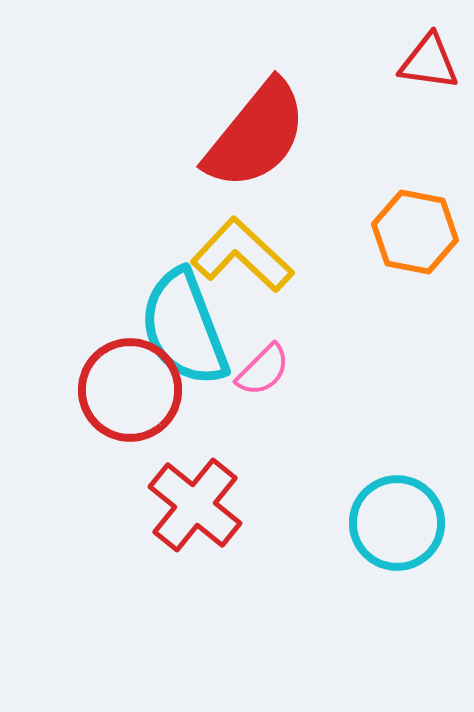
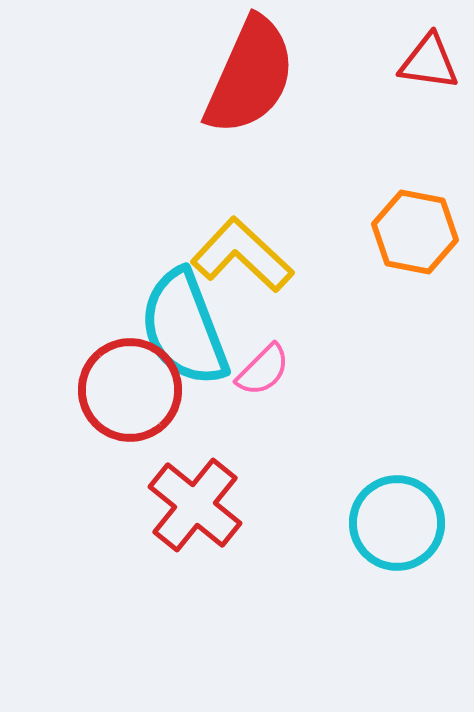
red semicircle: moved 6 px left, 59 px up; rotated 15 degrees counterclockwise
